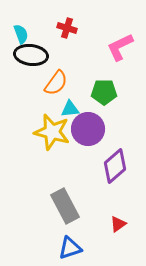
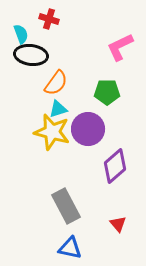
red cross: moved 18 px left, 9 px up
green pentagon: moved 3 px right
cyan triangle: moved 12 px left; rotated 12 degrees counterclockwise
gray rectangle: moved 1 px right
red triangle: rotated 36 degrees counterclockwise
blue triangle: rotated 30 degrees clockwise
